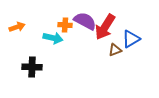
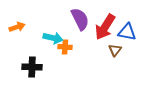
purple semicircle: moved 5 px left, 2 px up; rotated 35 degrees clockwise
orange cross: moved 22 px down
blue triangle: moved 4 px left, 7 px up; rotated 42 degrees clockwise
brown triangle: rotated 32 degrees counterclockwise
